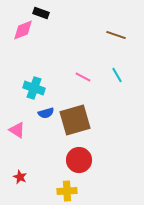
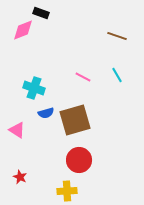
brown line: moved 1 px right, 1 px down
